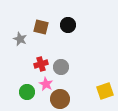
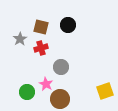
gray star: rotated 16 degrees clockwise
red cross: moved 16 px up
